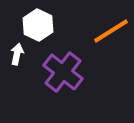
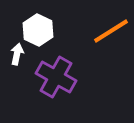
white hexagon: moved 5 px down
purple cross: moved 7 px left, 5 px down; rotated 9 degrees counterclockwise
